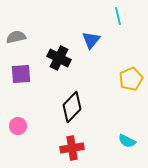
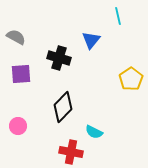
gray semicircle: rotated 42 degrees clockwise
black cross: rotated 10 degrees counterclockwise
yellow pentagon: rotated 10 degrees counterclockwise
black diamond: moved 9 px left
cyan semicircle: moved 33 px left, 9 px up
red cross: moved 1 px left, 4 px down; rotated 20 degrees clockwise
